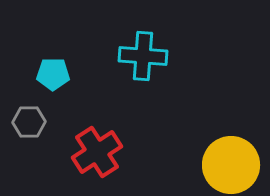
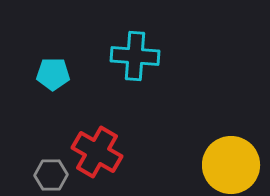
cyan cross: moved 8 px left
gray hexagon: moved 22 px right, 53 px down
red cross: rotated 27 degrees counterclockwise
